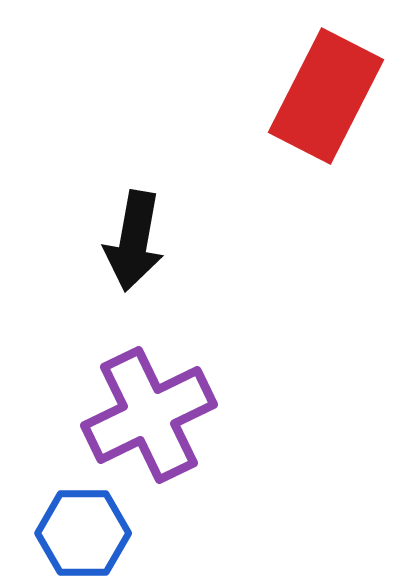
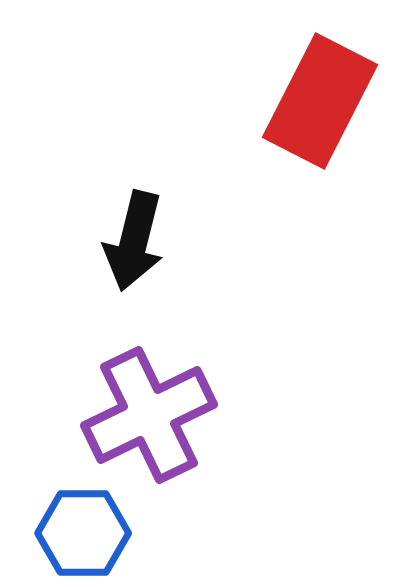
red rectangle: moved 6 px left, 5 px down
black arrow: rotated 4 degrees clockwise
